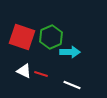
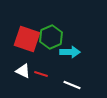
red square: moved 5 px right, 2 px down
white triangle: moved 1 px left
